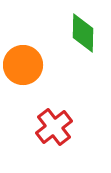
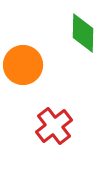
red cross: moved 1 px up
